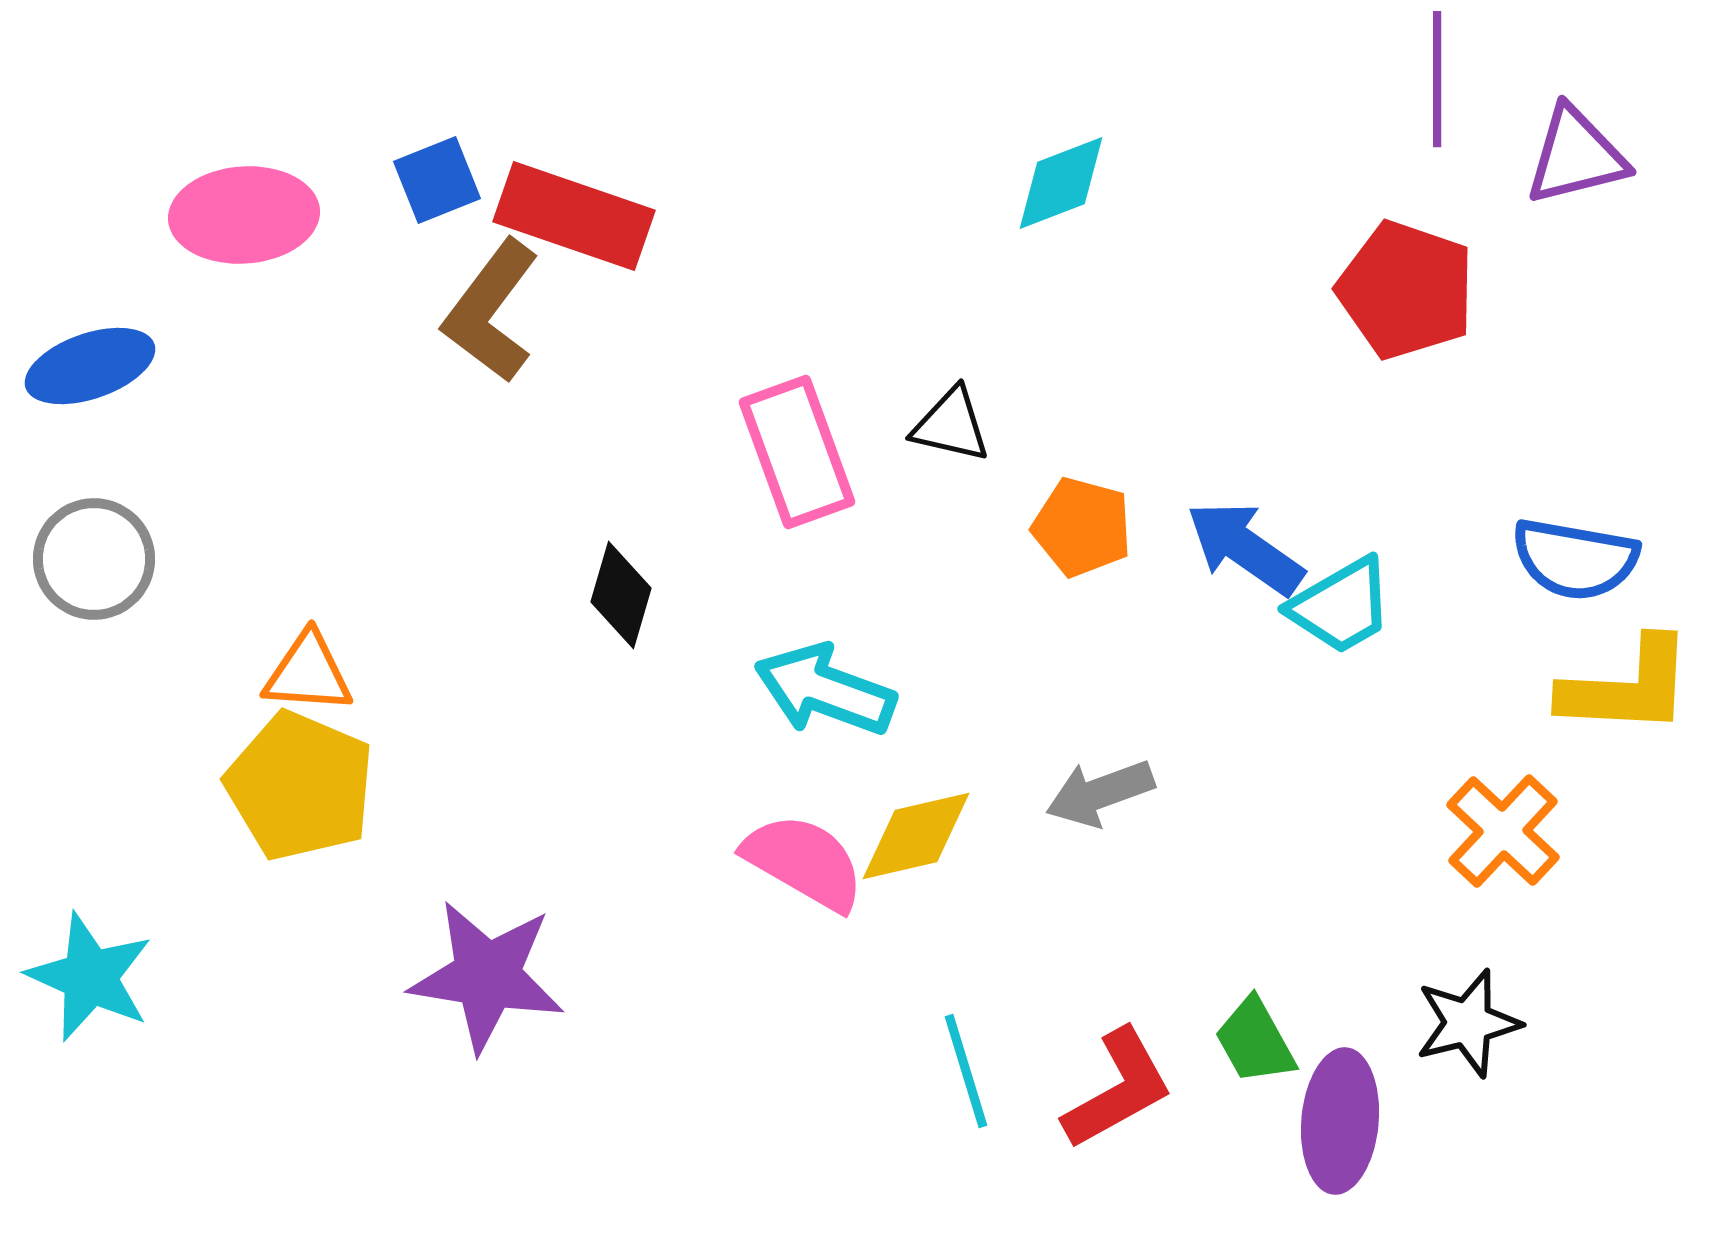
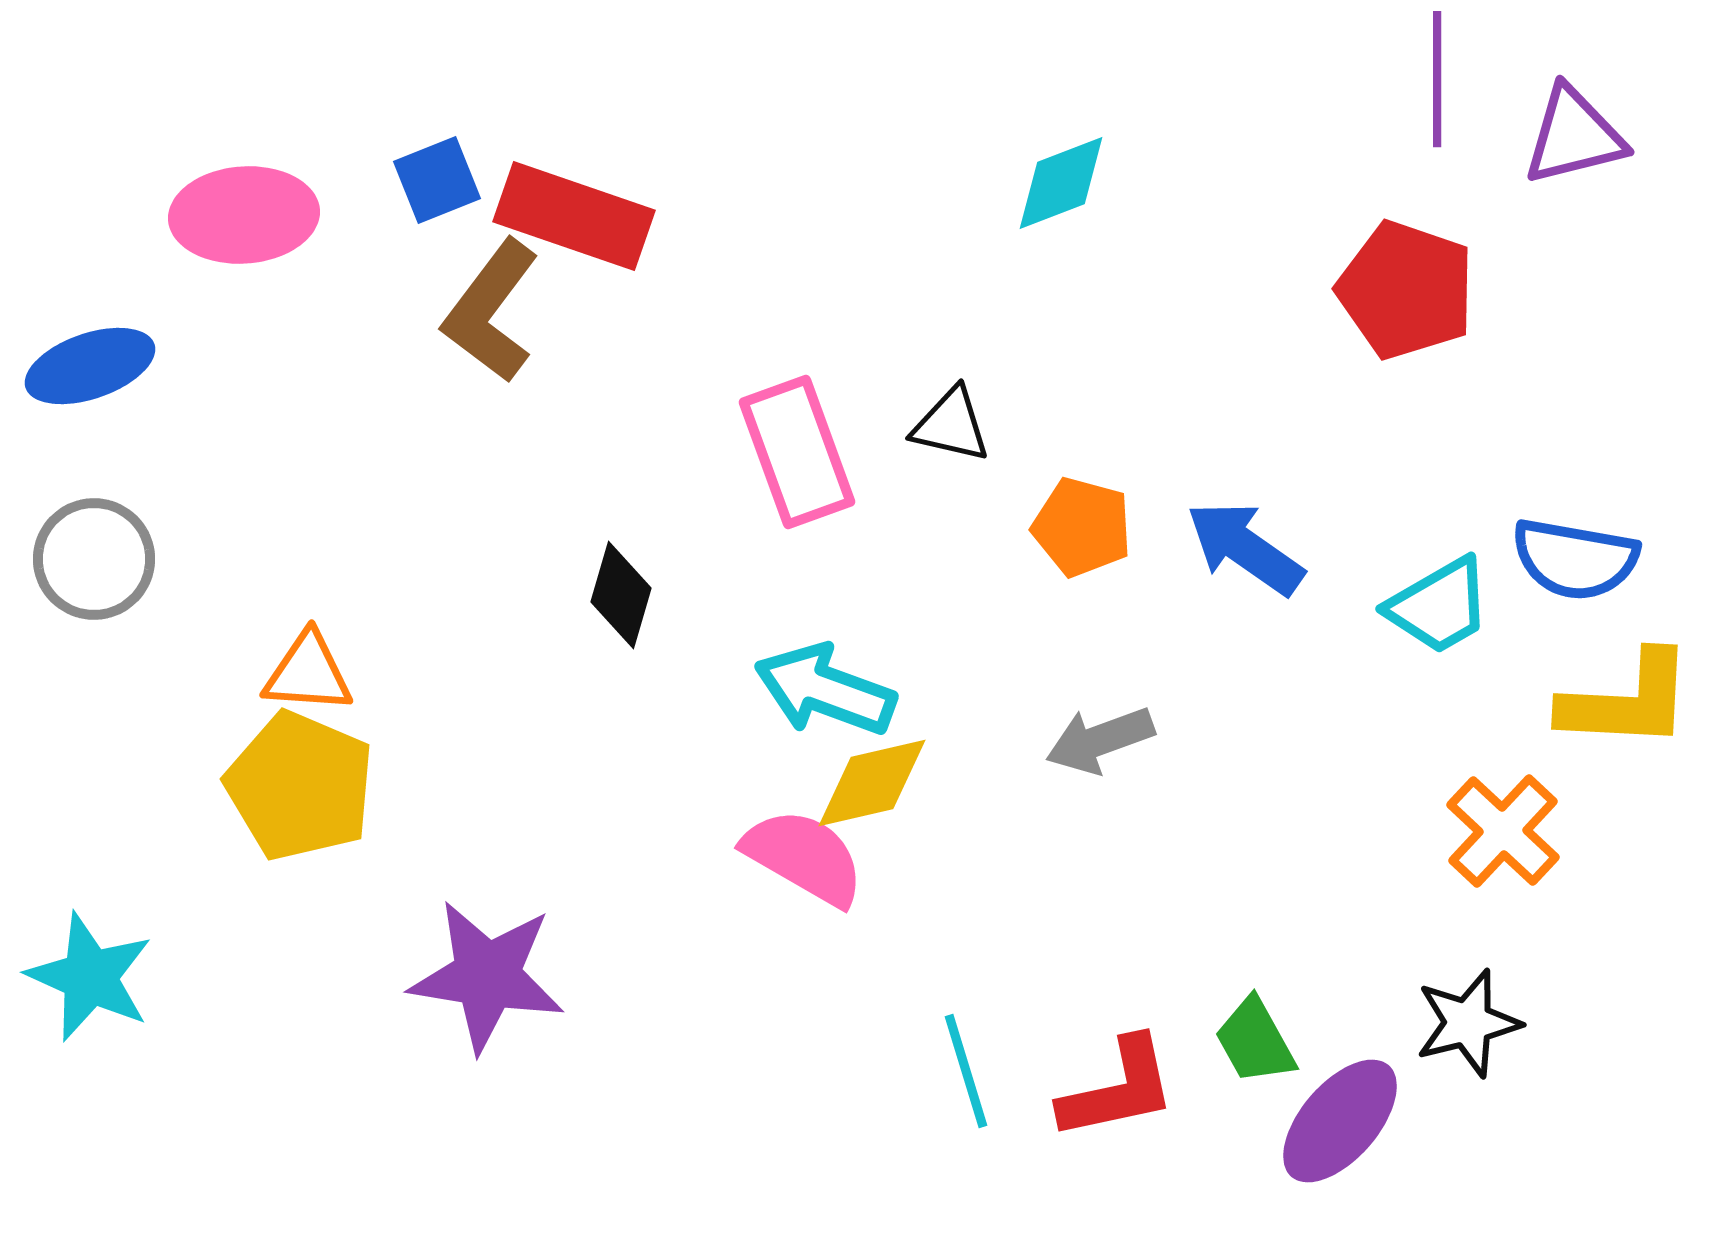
purple triangle: moved 2 px left, 20 px up
cyan trapezoid: moved 98 px right
yellow L-shape: moved 14 px down
gray arrow: moved 53 px up
yellow diamond: moved 44 px left, 53 px up
pink semicircle: moved 5 px up
red L-shape: rotated 17 degrees clockwise
purple ellipse: rotated 36 degrees clockwise
